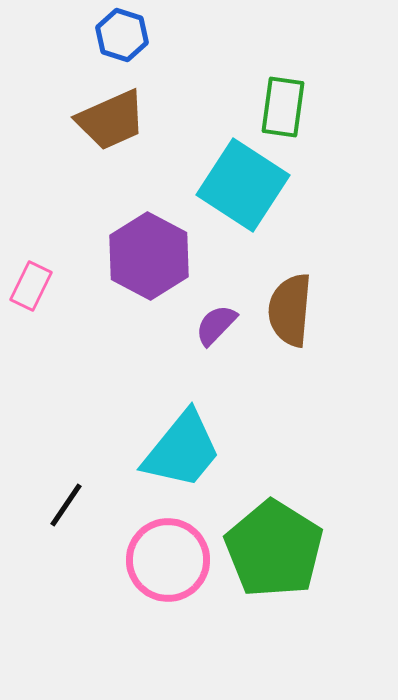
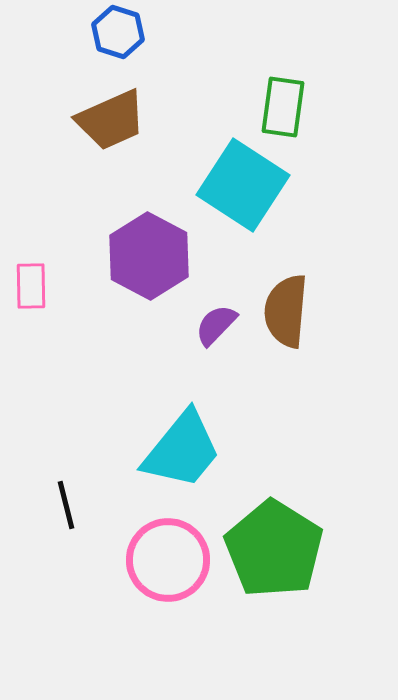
blue hexagon: moved 4 px left, 3 px up
pink rectangle: rotated 27 degrees counterclockwise
brown semicircle: moved 4 px left, 1 px down
black line: rotated 48 degrees counterclockwise
